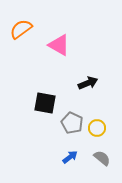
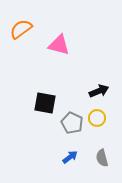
pink triangle: rotated 15 degrees counterclockwise
black arrow: moved 11 px right, 8 px down
yellow circle: moved 10 px up
gray semicircle: rotated 144 degrees counterclockwise
